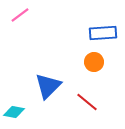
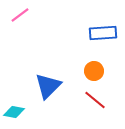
orange circle: moved 9 px down
red line: moved 8 px right, 2 px up
